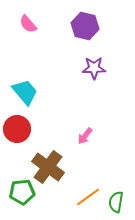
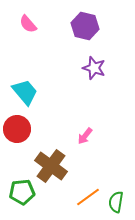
purple star: rotated 20 degrees clockwise
brown cross: moved 3 px right, 1 px up
